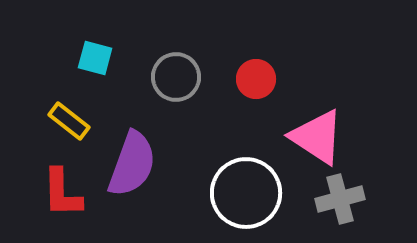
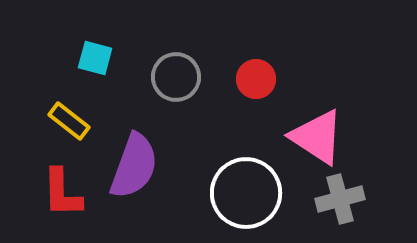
purple semicircle: moved 2 px right, 2 px down
